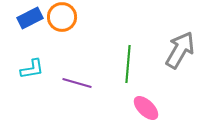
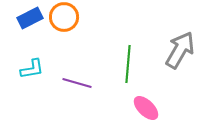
orange circle: moved 2 px right
